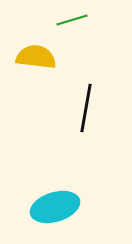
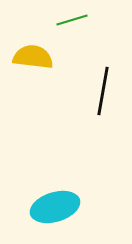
yellow semicircle: moved 3 px left
black line: moved 17 px right, 17 px up
